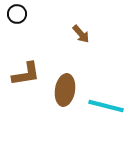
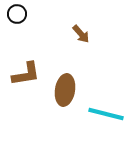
cyan line: moved 8 px down
